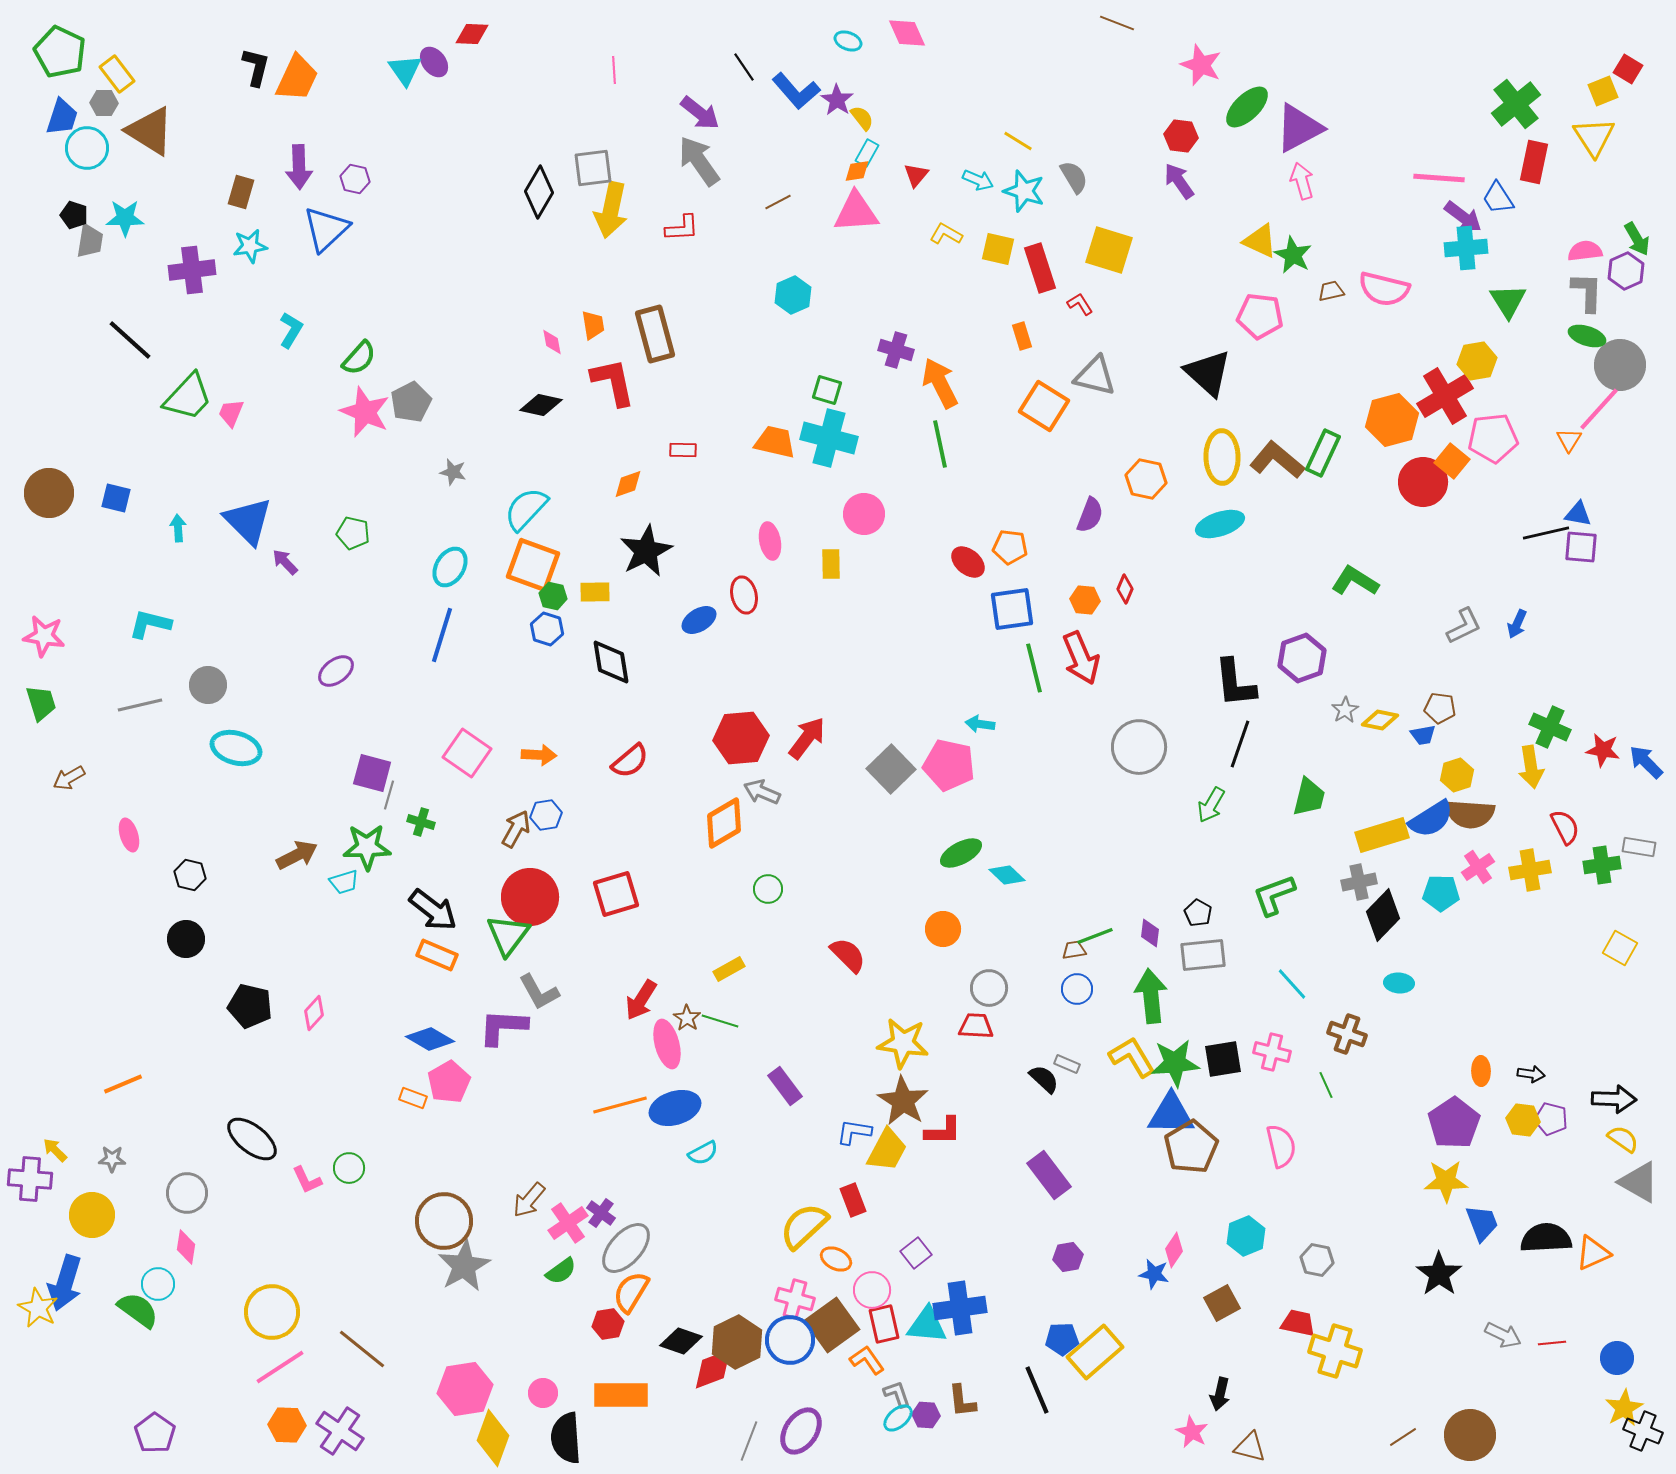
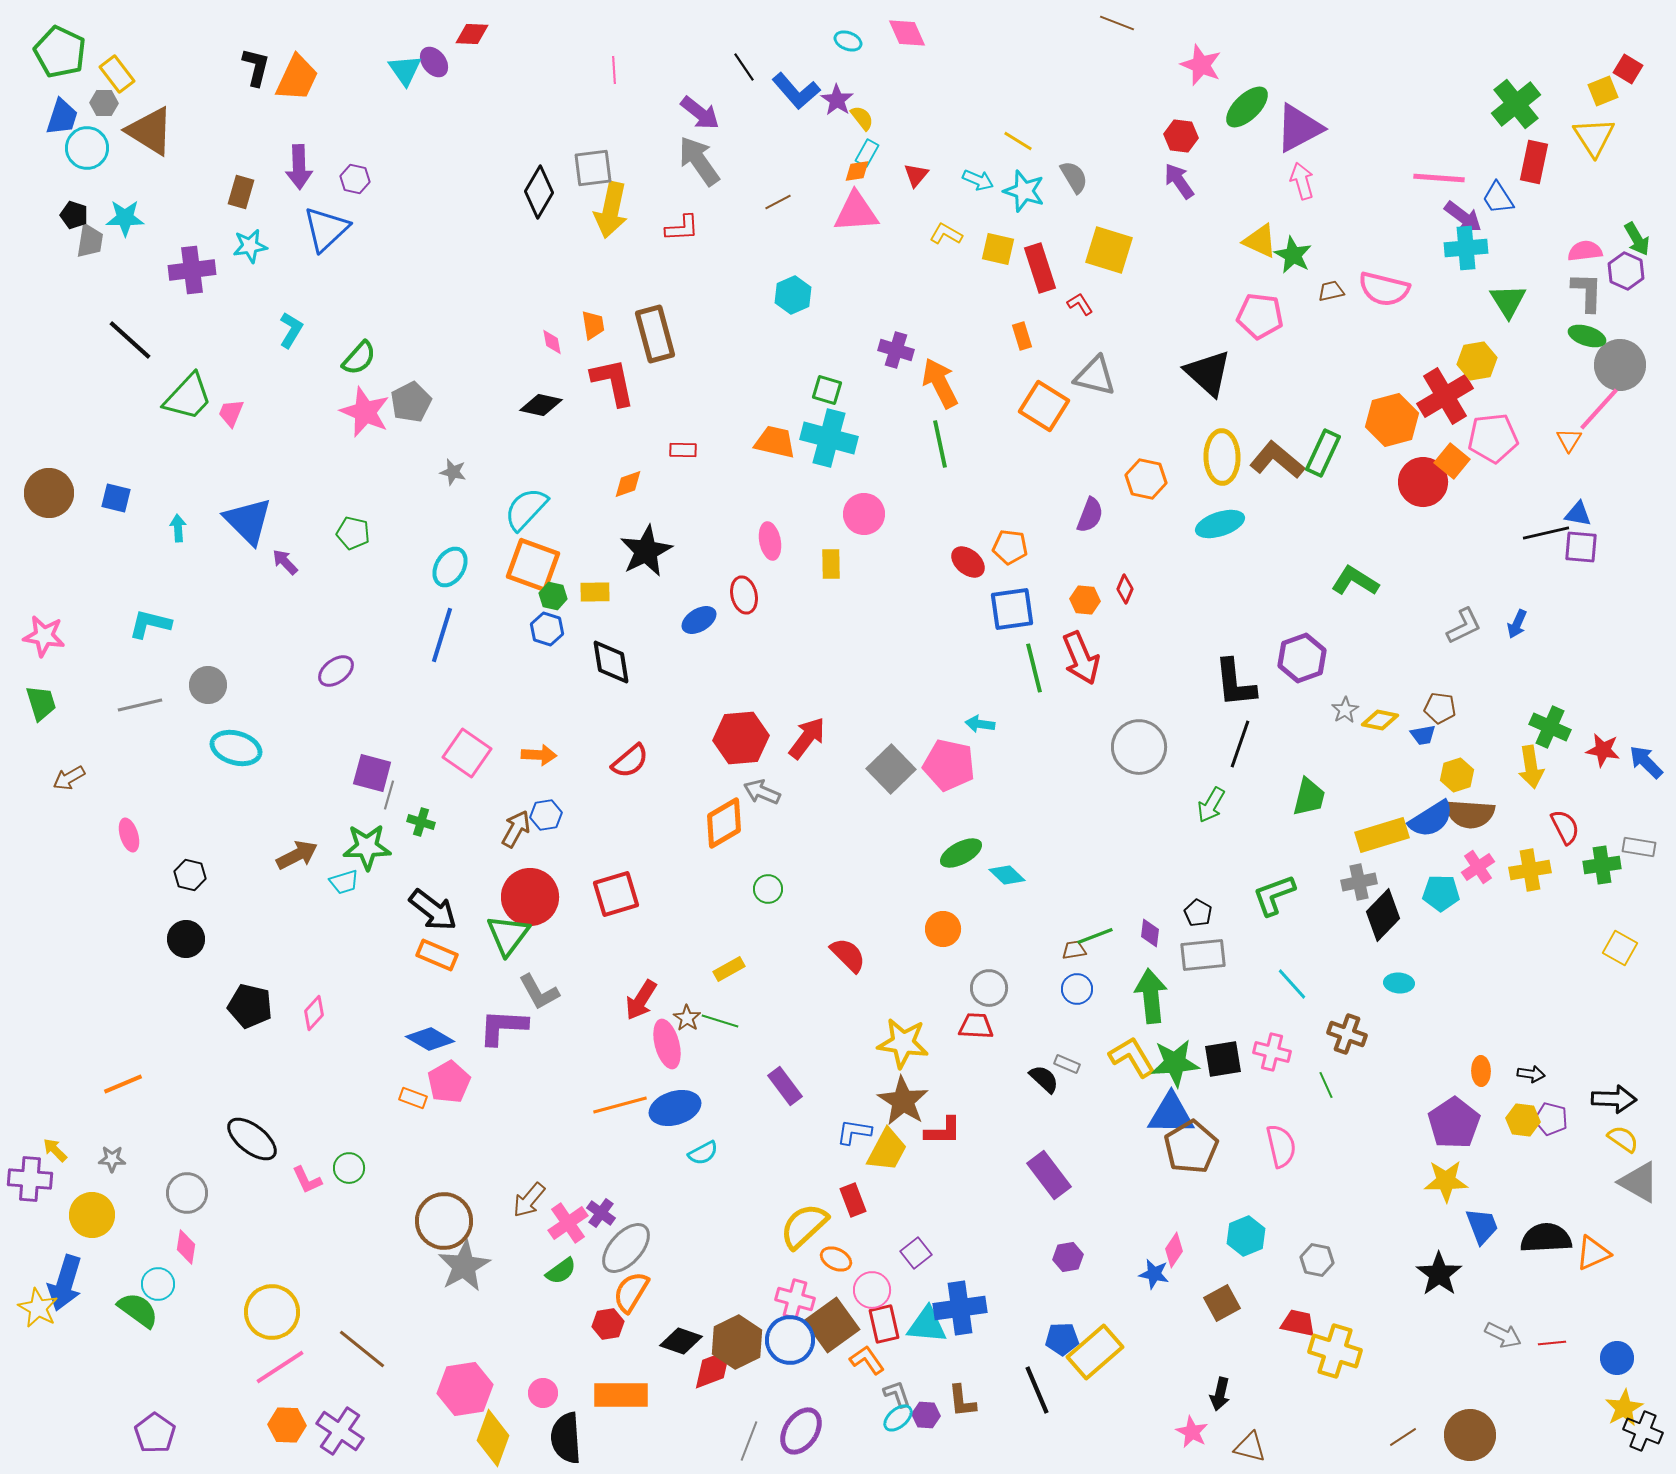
purple hexagon at (1626, 271): rotated 12 degrees counterclockwise
blue trapezoid at (1482, 1223): moved 3 px down
